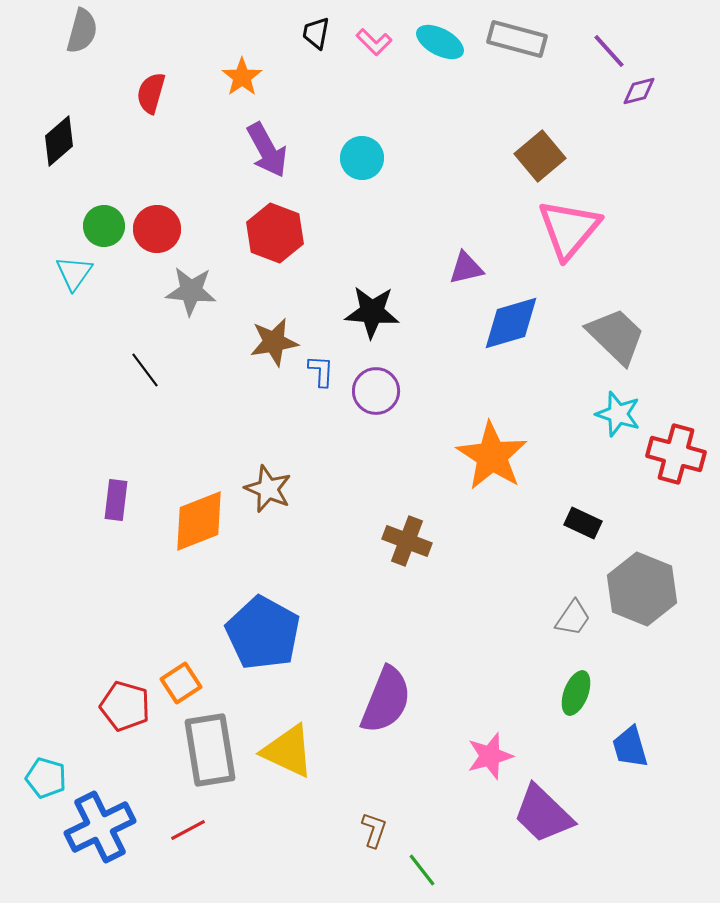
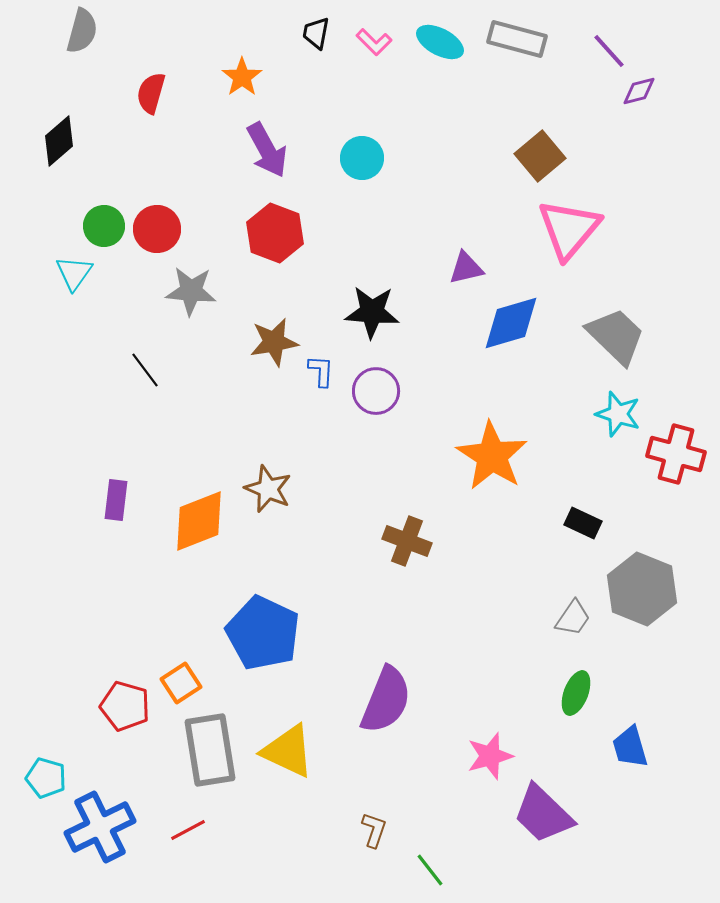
blue pentagon at (263, 633): rotated 4 degrees counterclockwise
green line at (422, 870): moved 8 px right
